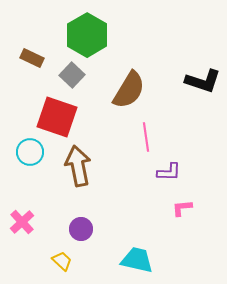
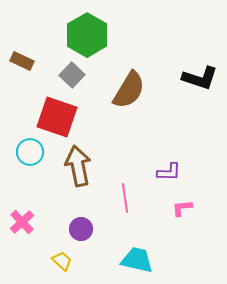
brown rectangle: moved 10 px left, 3 px down
black L-shape: moved 3 px left, 3 px up
pink line: moved 21 px left, 61 px down
